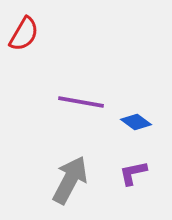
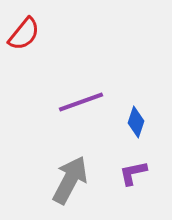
red semicircle: rotated 9 degrees clockwise
purple line: rotated 30 degrees counterclockwise
blue diamond: rotated 72 degrees clockwise
